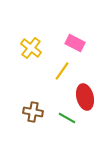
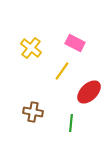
red ellipse: moved 4 px right, 5 px up; rotated 60 degrees clockwise
green line: moved 4 px right, 5 px down; rotated 66 degrees clockwise
